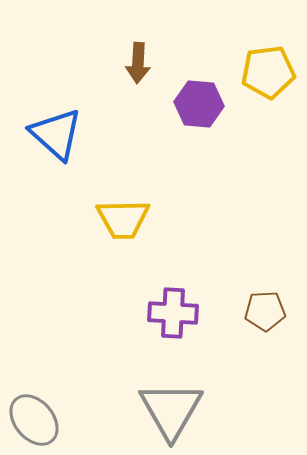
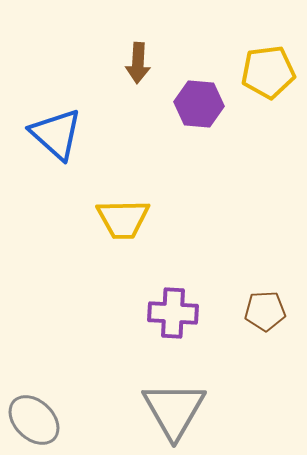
gray triangle: moved 3 px right
gray ellipse: rotated 6 degrees counterclockwise
